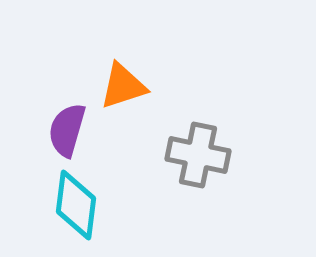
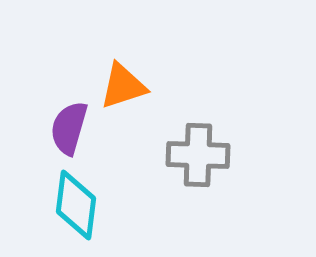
purple semicircle: moved 2 px right, 2 px up
gray cross: rotated 10 degrees counterclockwise
